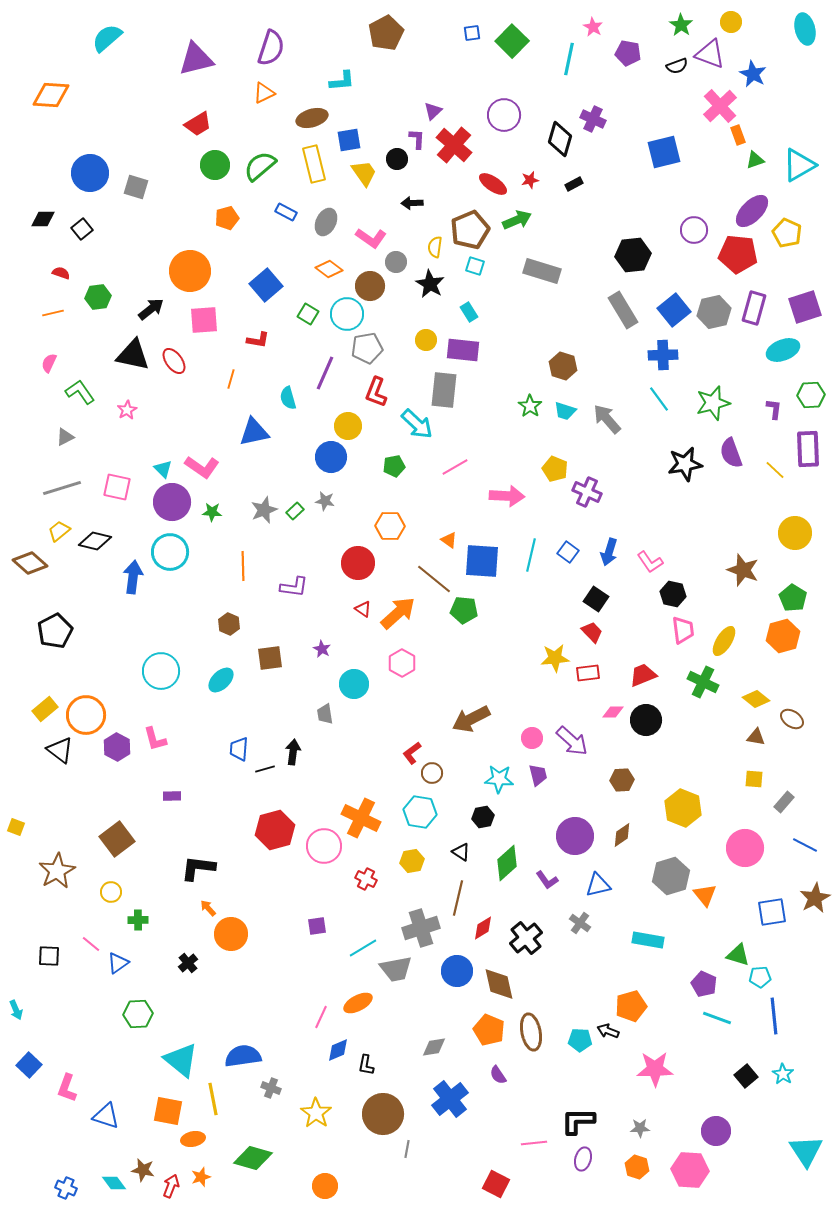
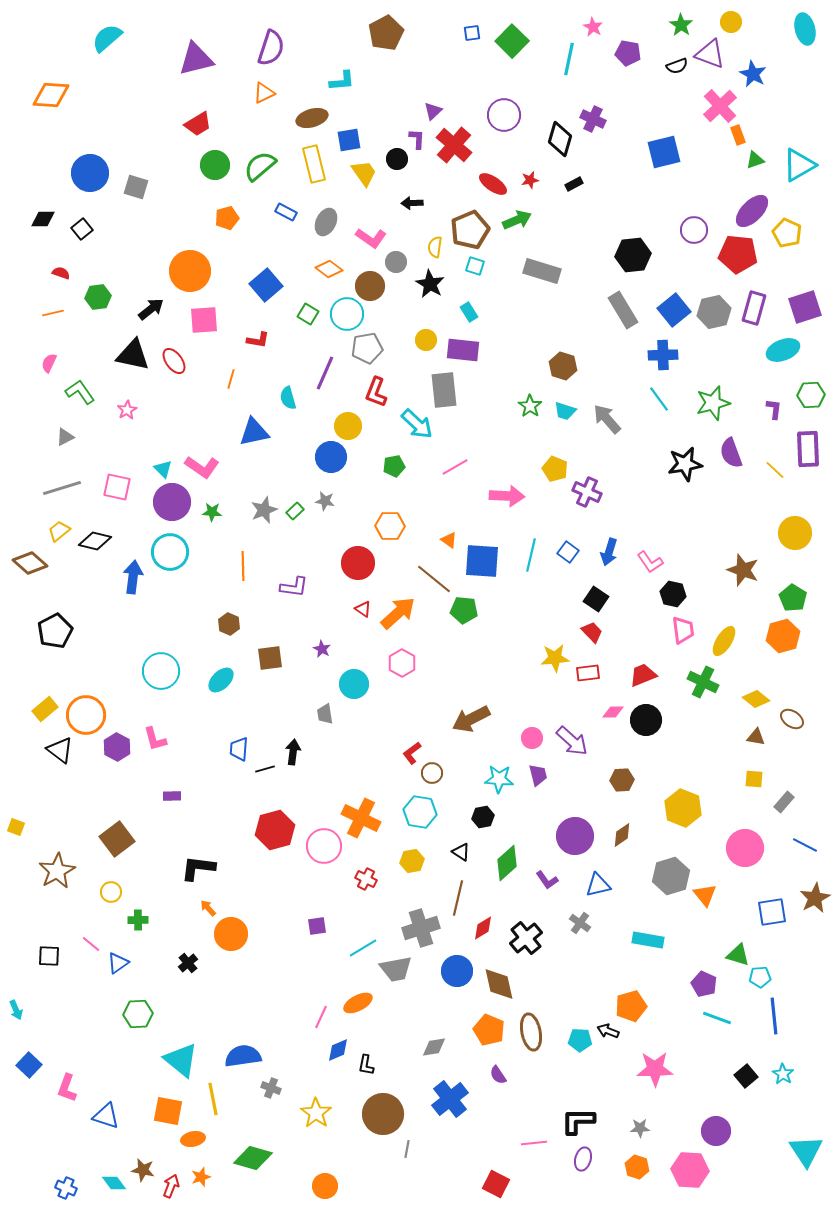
gray rectangle at (444, 390): rotated 12 degrees counterclockwise
